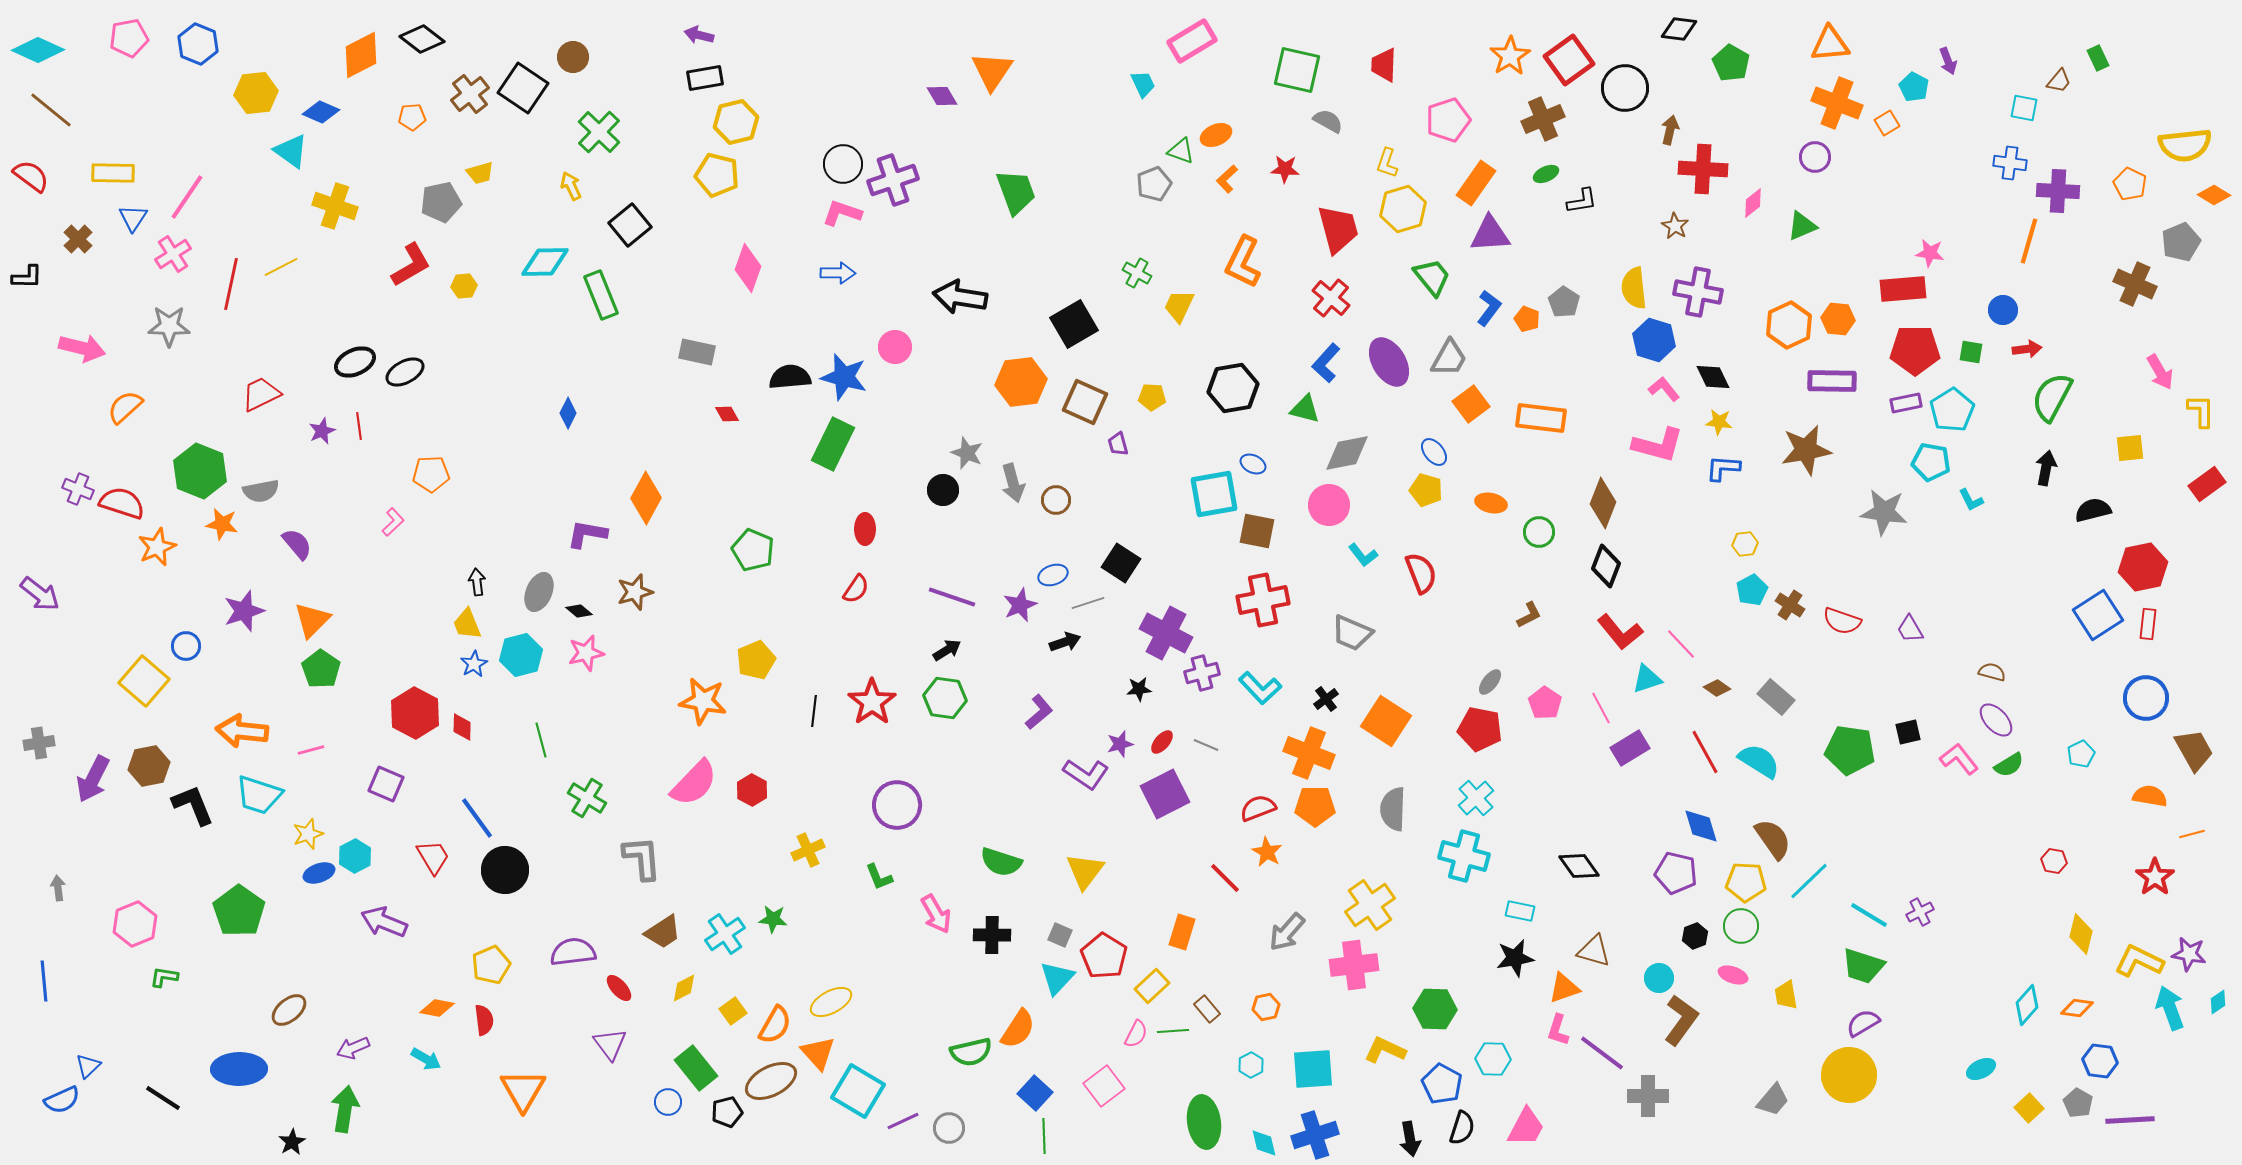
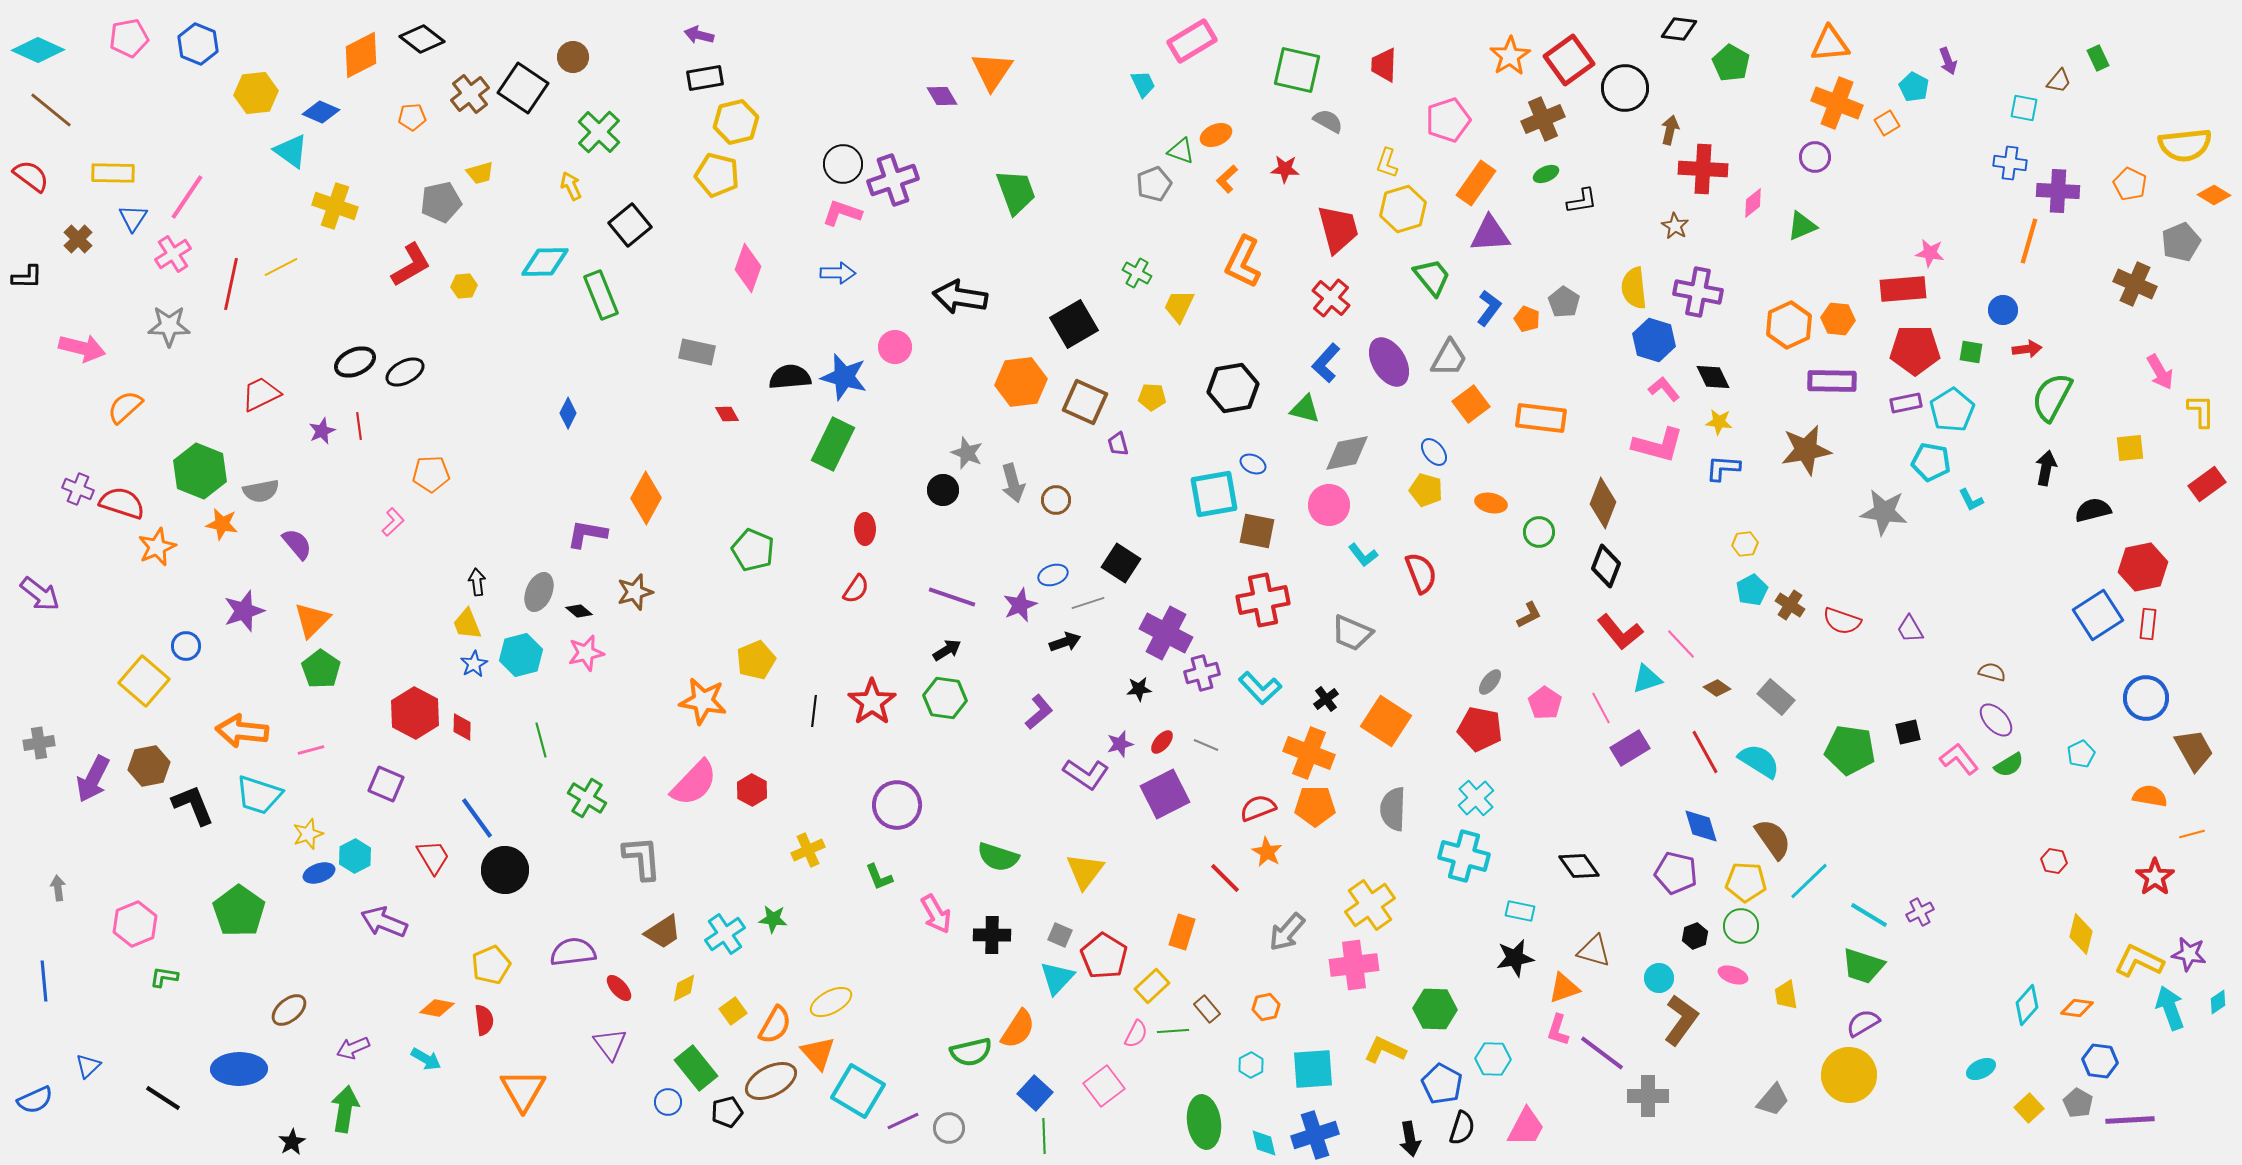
green semicircle at (1001, 862): moved 3 px left, 5 px up
blue semicircle at (62, 1100): moved 27 px left
